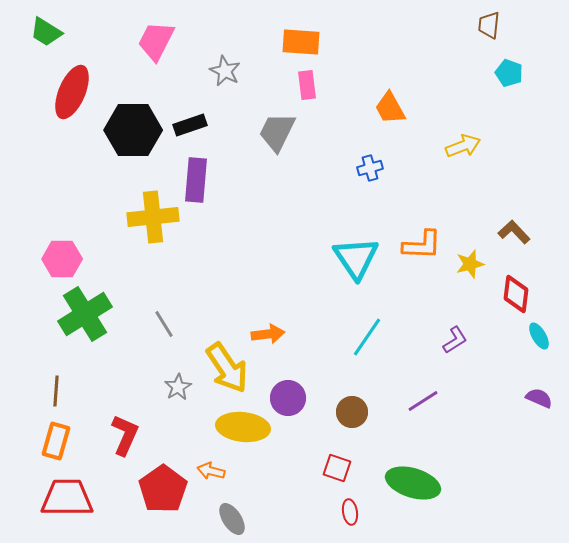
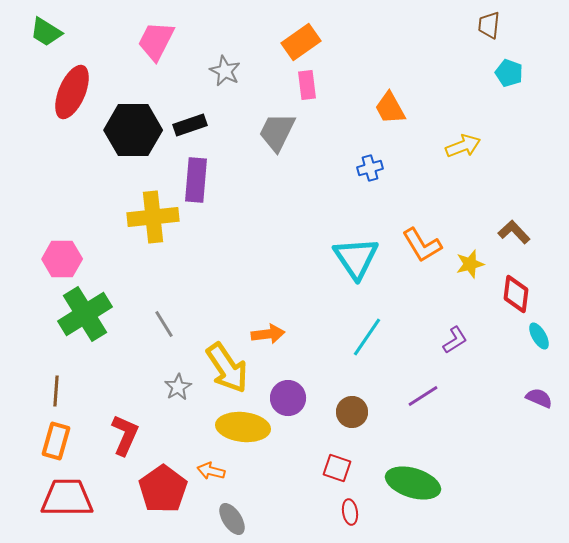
orange rectangle at (301, 42): rotated 39 degrees counterclockwise
orange L-shape at (422, 245): rotated 57 degrees clockwise
purple line at (423, 401): moved 5 px up
